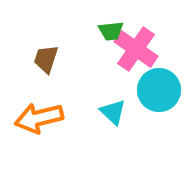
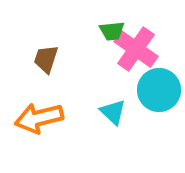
green trapezoid: moved 1 px right
